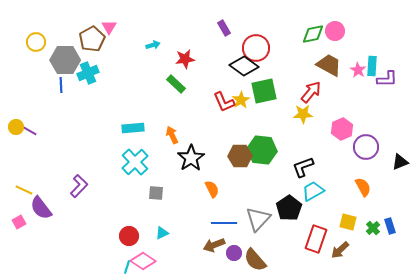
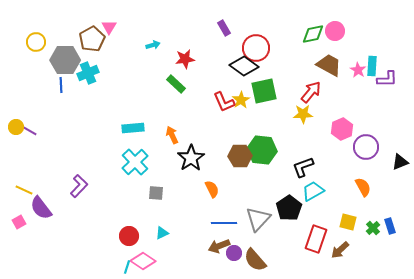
brown arrow at (214, 245): moved 5 px right, 1 px down
